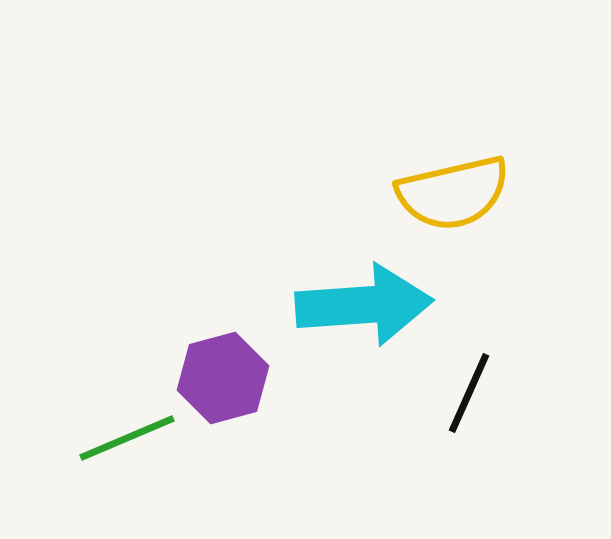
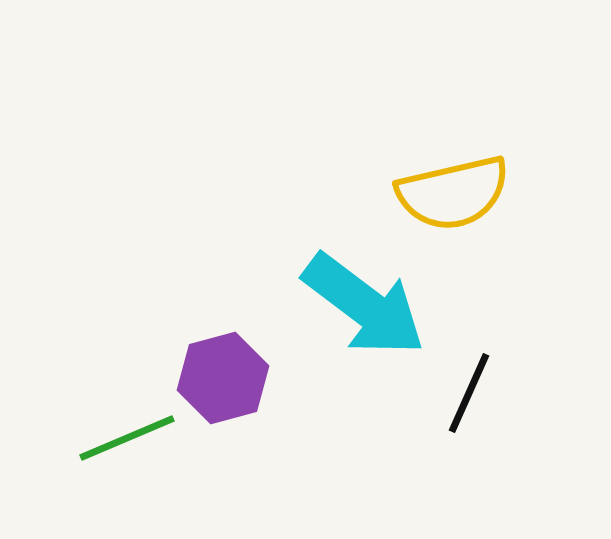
cyan arrow: rotated 41 degrees clockwise
